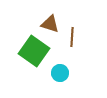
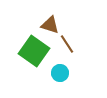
brown triangle: moved 1 px down
brown line: moved 5 px left, 7 px down; rotated 36 degrees counterclockwise
